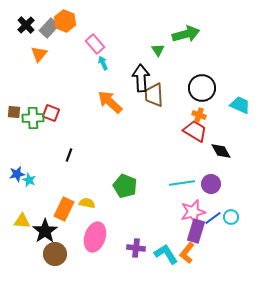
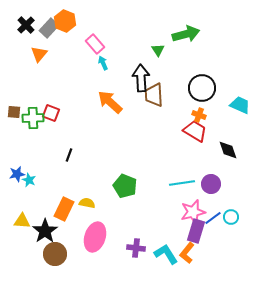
black diamond: moved 7 px right, 1 px up; rotated 10 degrees clockwise
